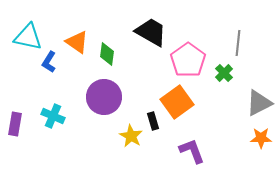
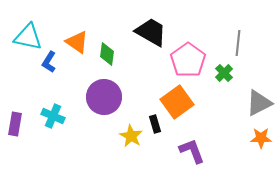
black rectangle: moved 2 px right, 3 px down
